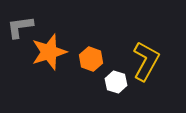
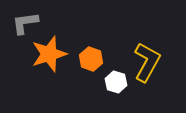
gray L-shape: moved 5 px right, 4 px up
orange star: moved 2 px down
yellow L-shape: moved 1 px right, 1 px down
